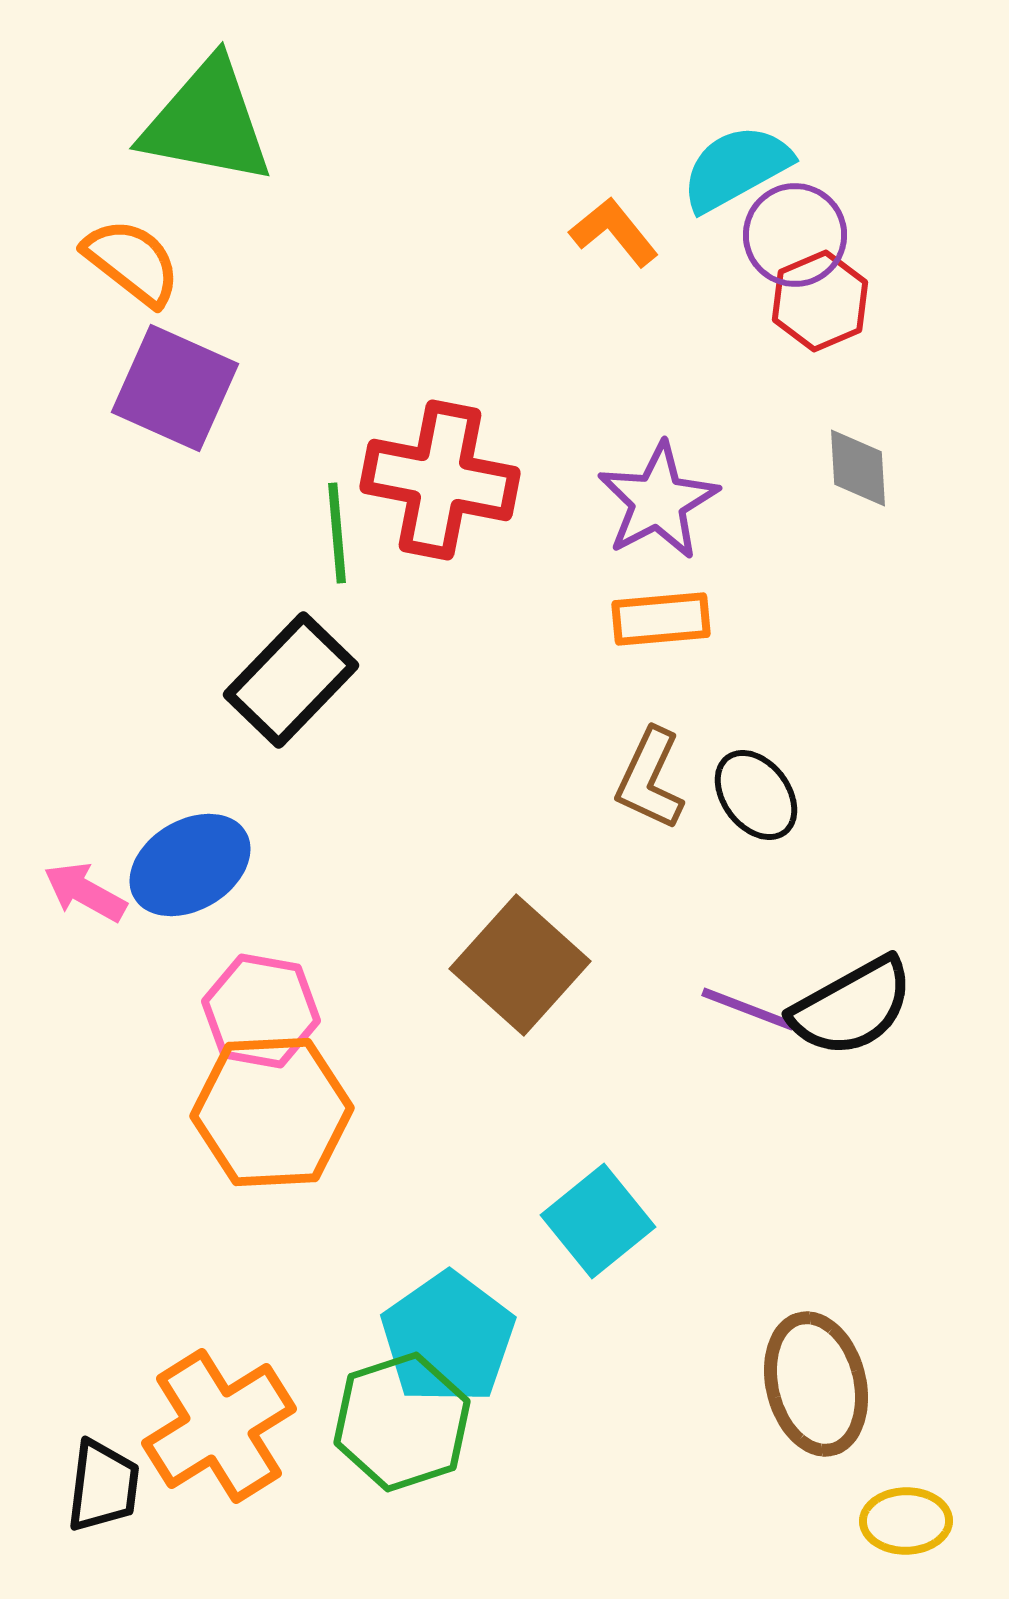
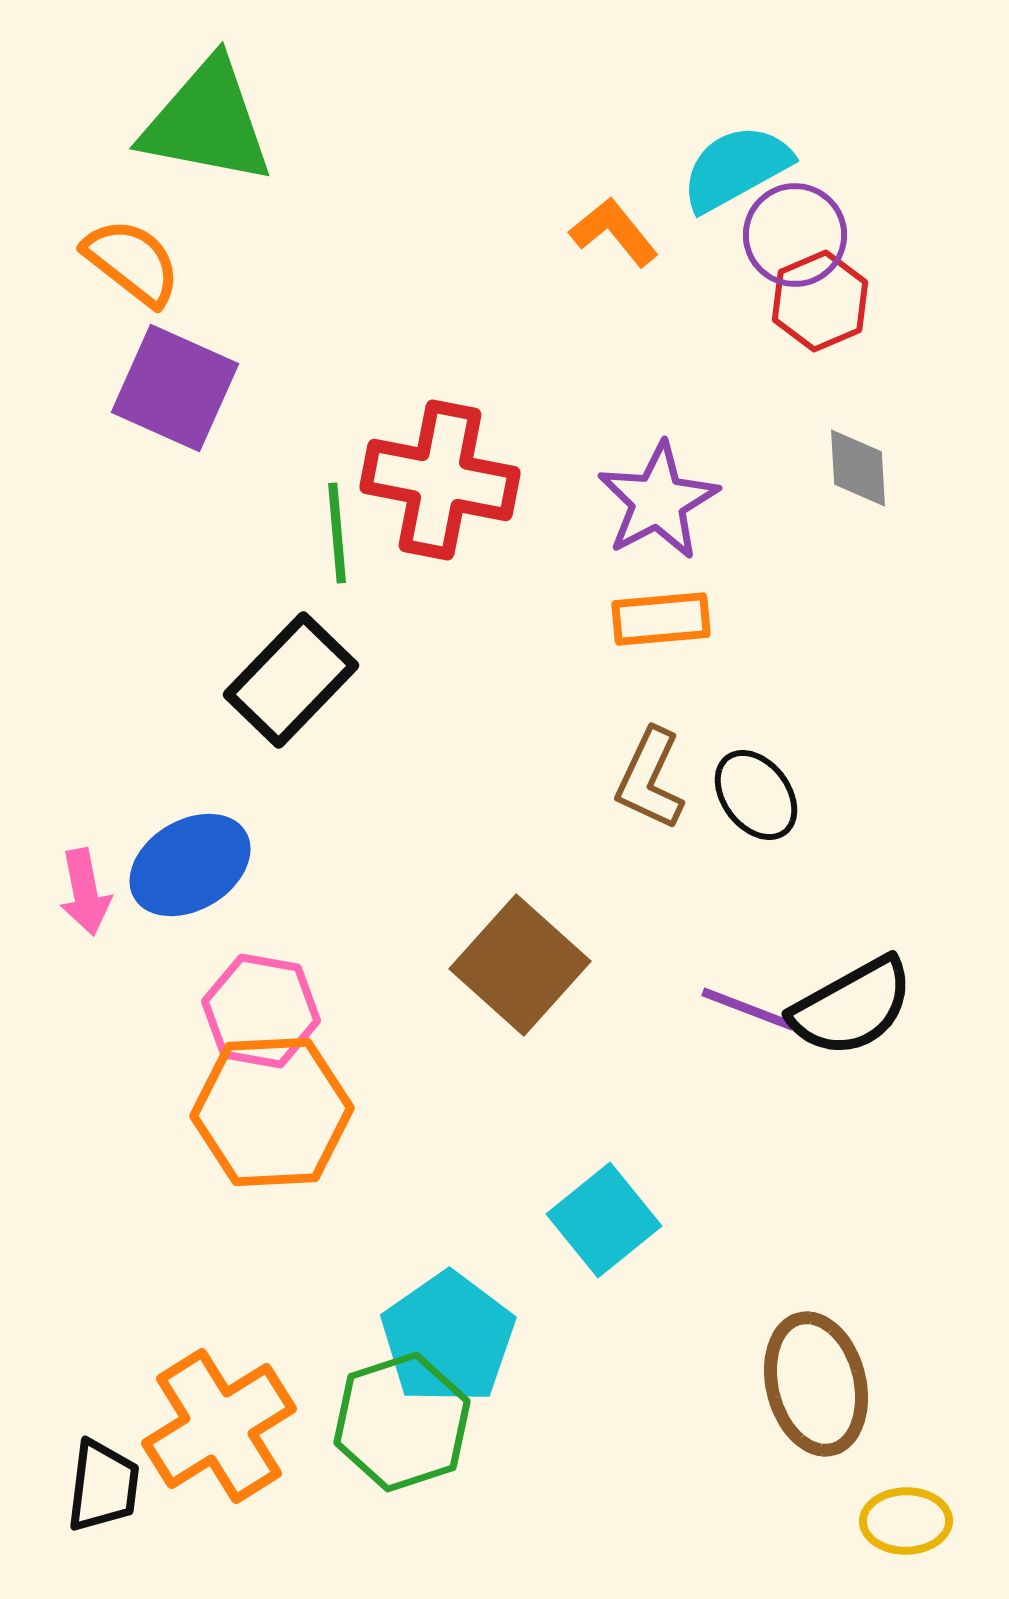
pink arrow: rotated 130 degrees counterclockwise
cyan square: moved 6 px right, 1 px up
